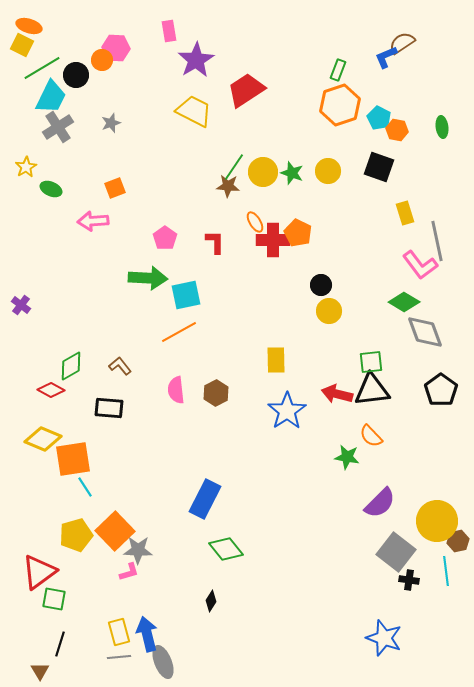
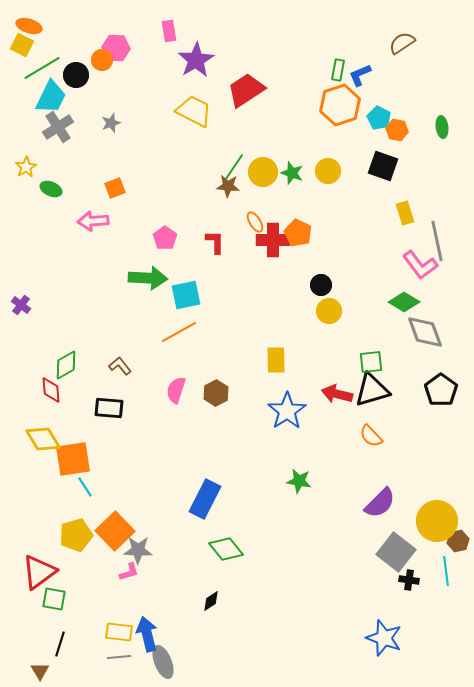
blue L-shape at (386, 57): moved 26 px left, 18 px down
green rectangle at (338, 70): rotated 10 degrees counterclockwise
black square at (379, 167): moved 4 px right, 1 px up
green diamond at (71, 366): moved 5 px left, 1 px up
red diamond at (51, 390): rotated 56 degrees clockwise
pink semicircle at (176, 390): rotated 24 degrees clockwise
black triangle at (372, 390): rotated 9 degrees counterclockwise
yellow diamond at (43, 439): rotated 36 degrees clockwise
green star at (347, 457): moved 48 px left, 24 px down
black diamond at (211, 601): rotated 25 degrees clockwise
yellow rectangle at (119, 632): rotated 68 degrees counterclockwise
